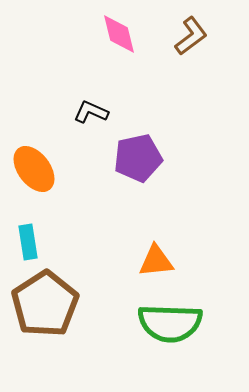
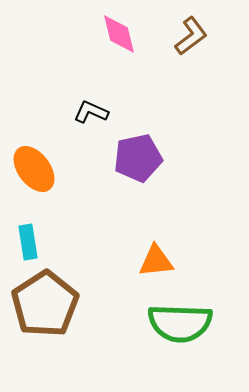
green semicircle: moved 10 px right
